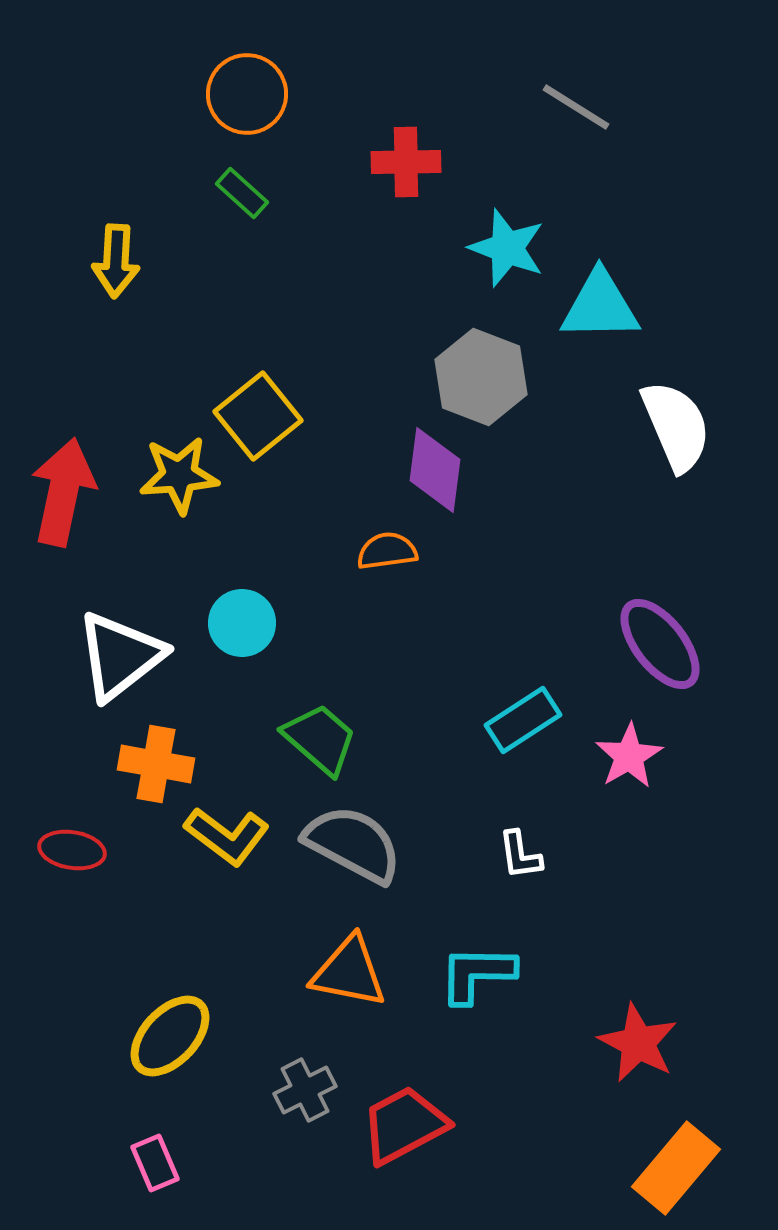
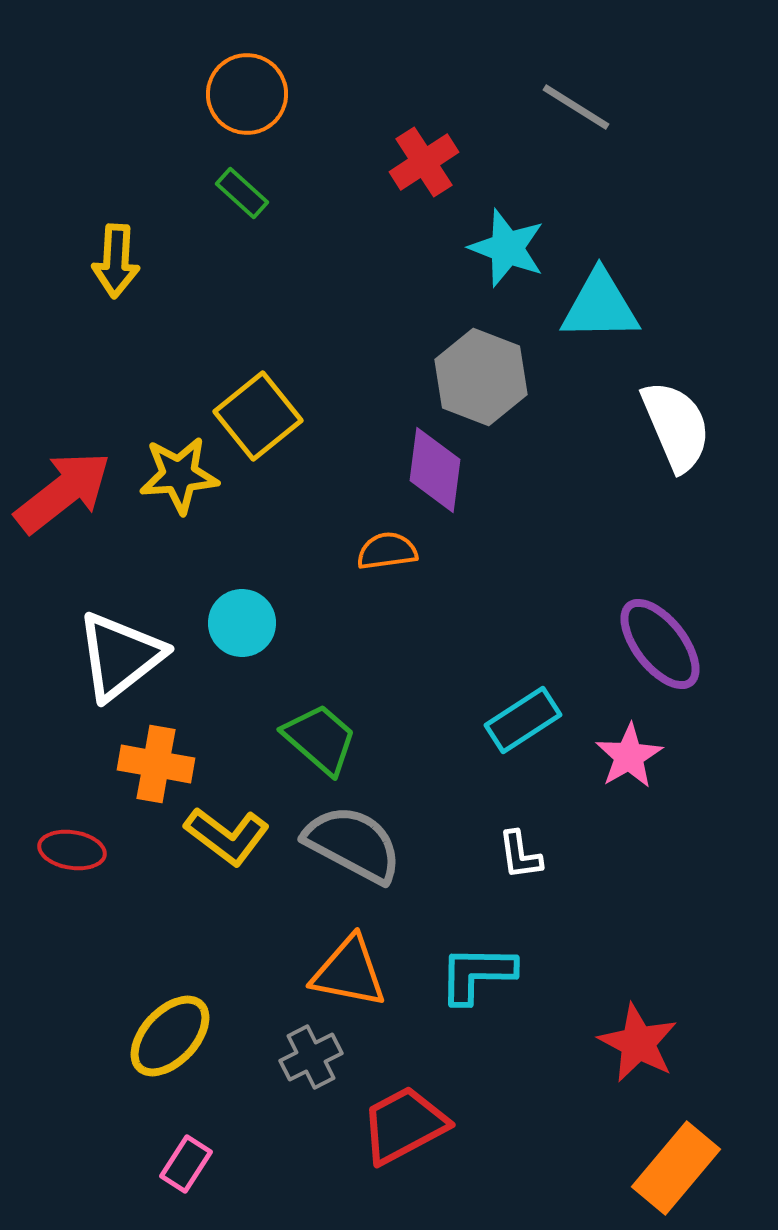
red cross: moved 18 px right; rotated 32 degrees counterclockwise
red arrow: rotated 40 degrees clockwise
gray cross: moved 6 px right, 33 px up
pink rectangle: moved 31 px right, 1 px down; rotated 56 degrees clockwise
